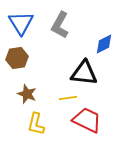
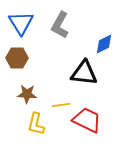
brown hexagon: rotated 10 degrees clockwise
brown star: rotated 18 degrees counterclockwise
yellow line: moved 7 px left, 7 px down
